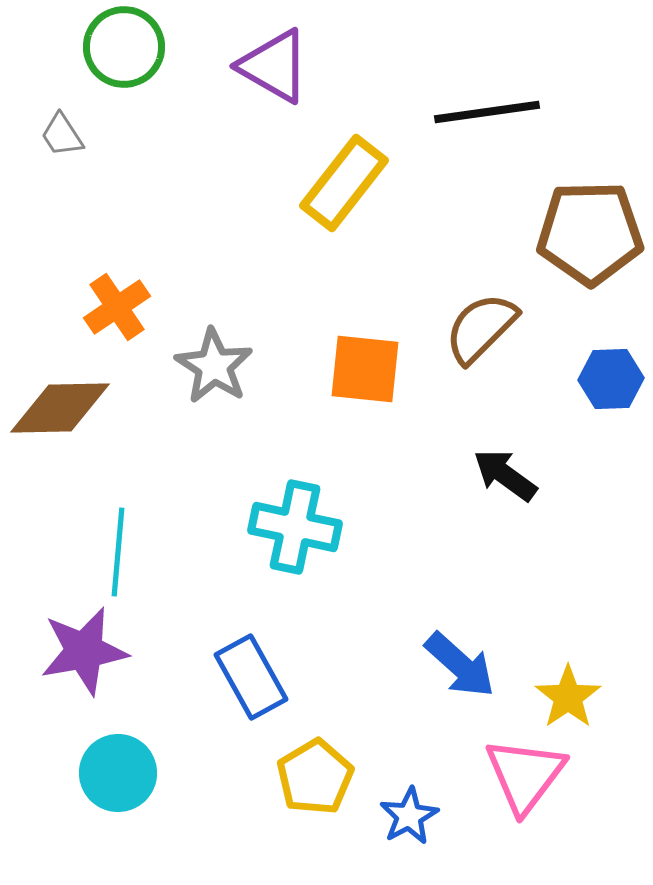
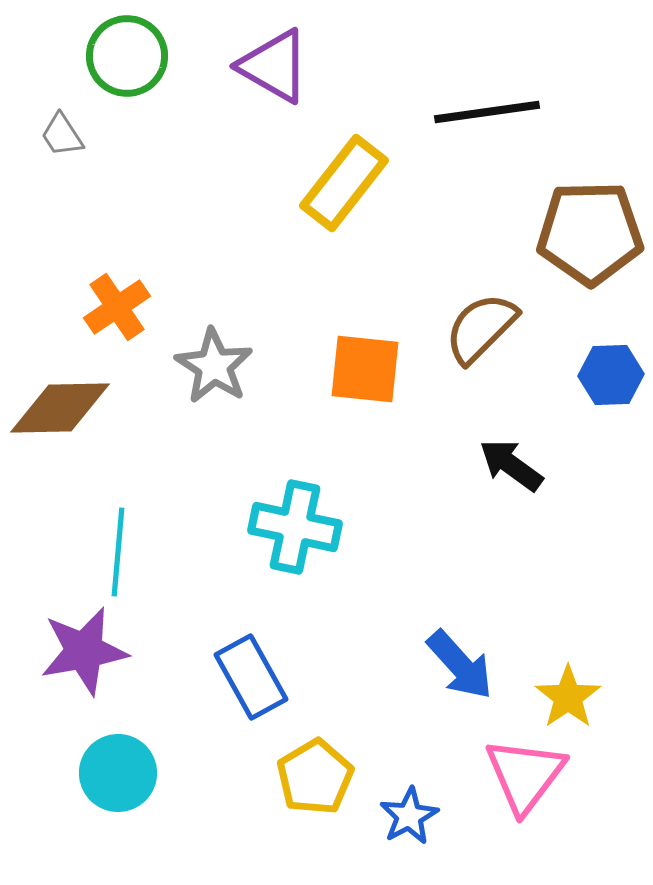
green circle: moved 3 px right, 9 px down
blue hexagon: moved 4 px up
black arrow: moved 6 px right, 10 px up
blue arrow: rotated 6 degrees clockwise
